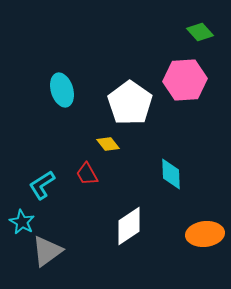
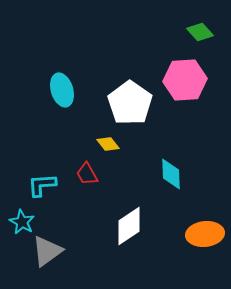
cyan L-shape: rotated 28 degrees clockwise
